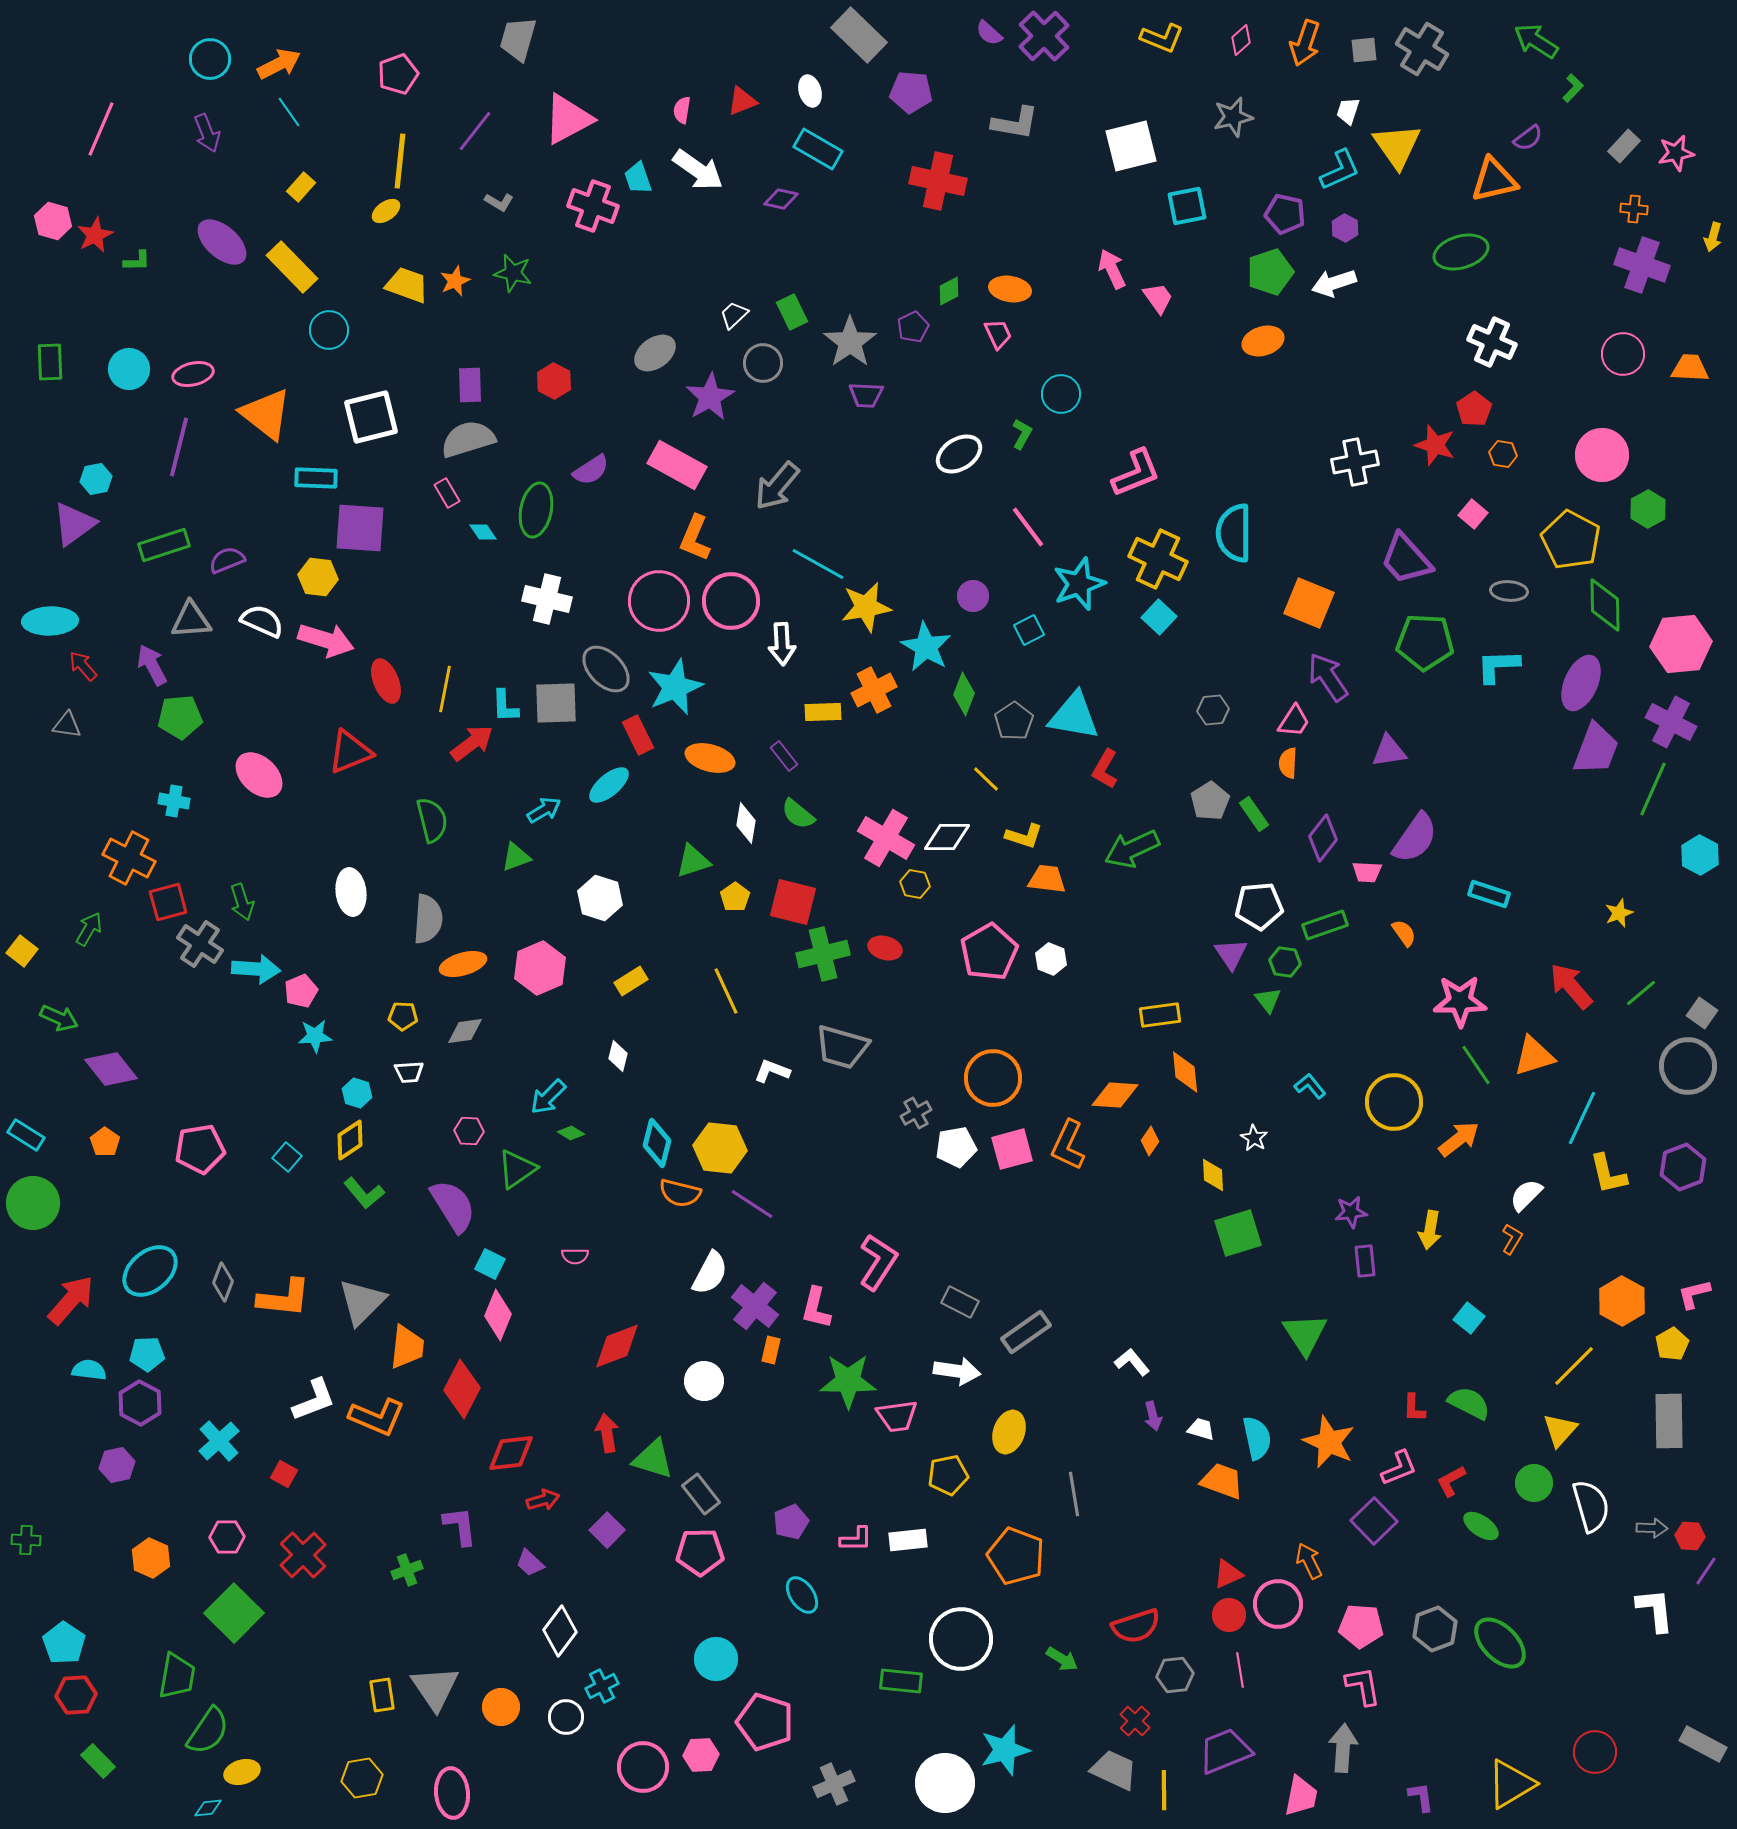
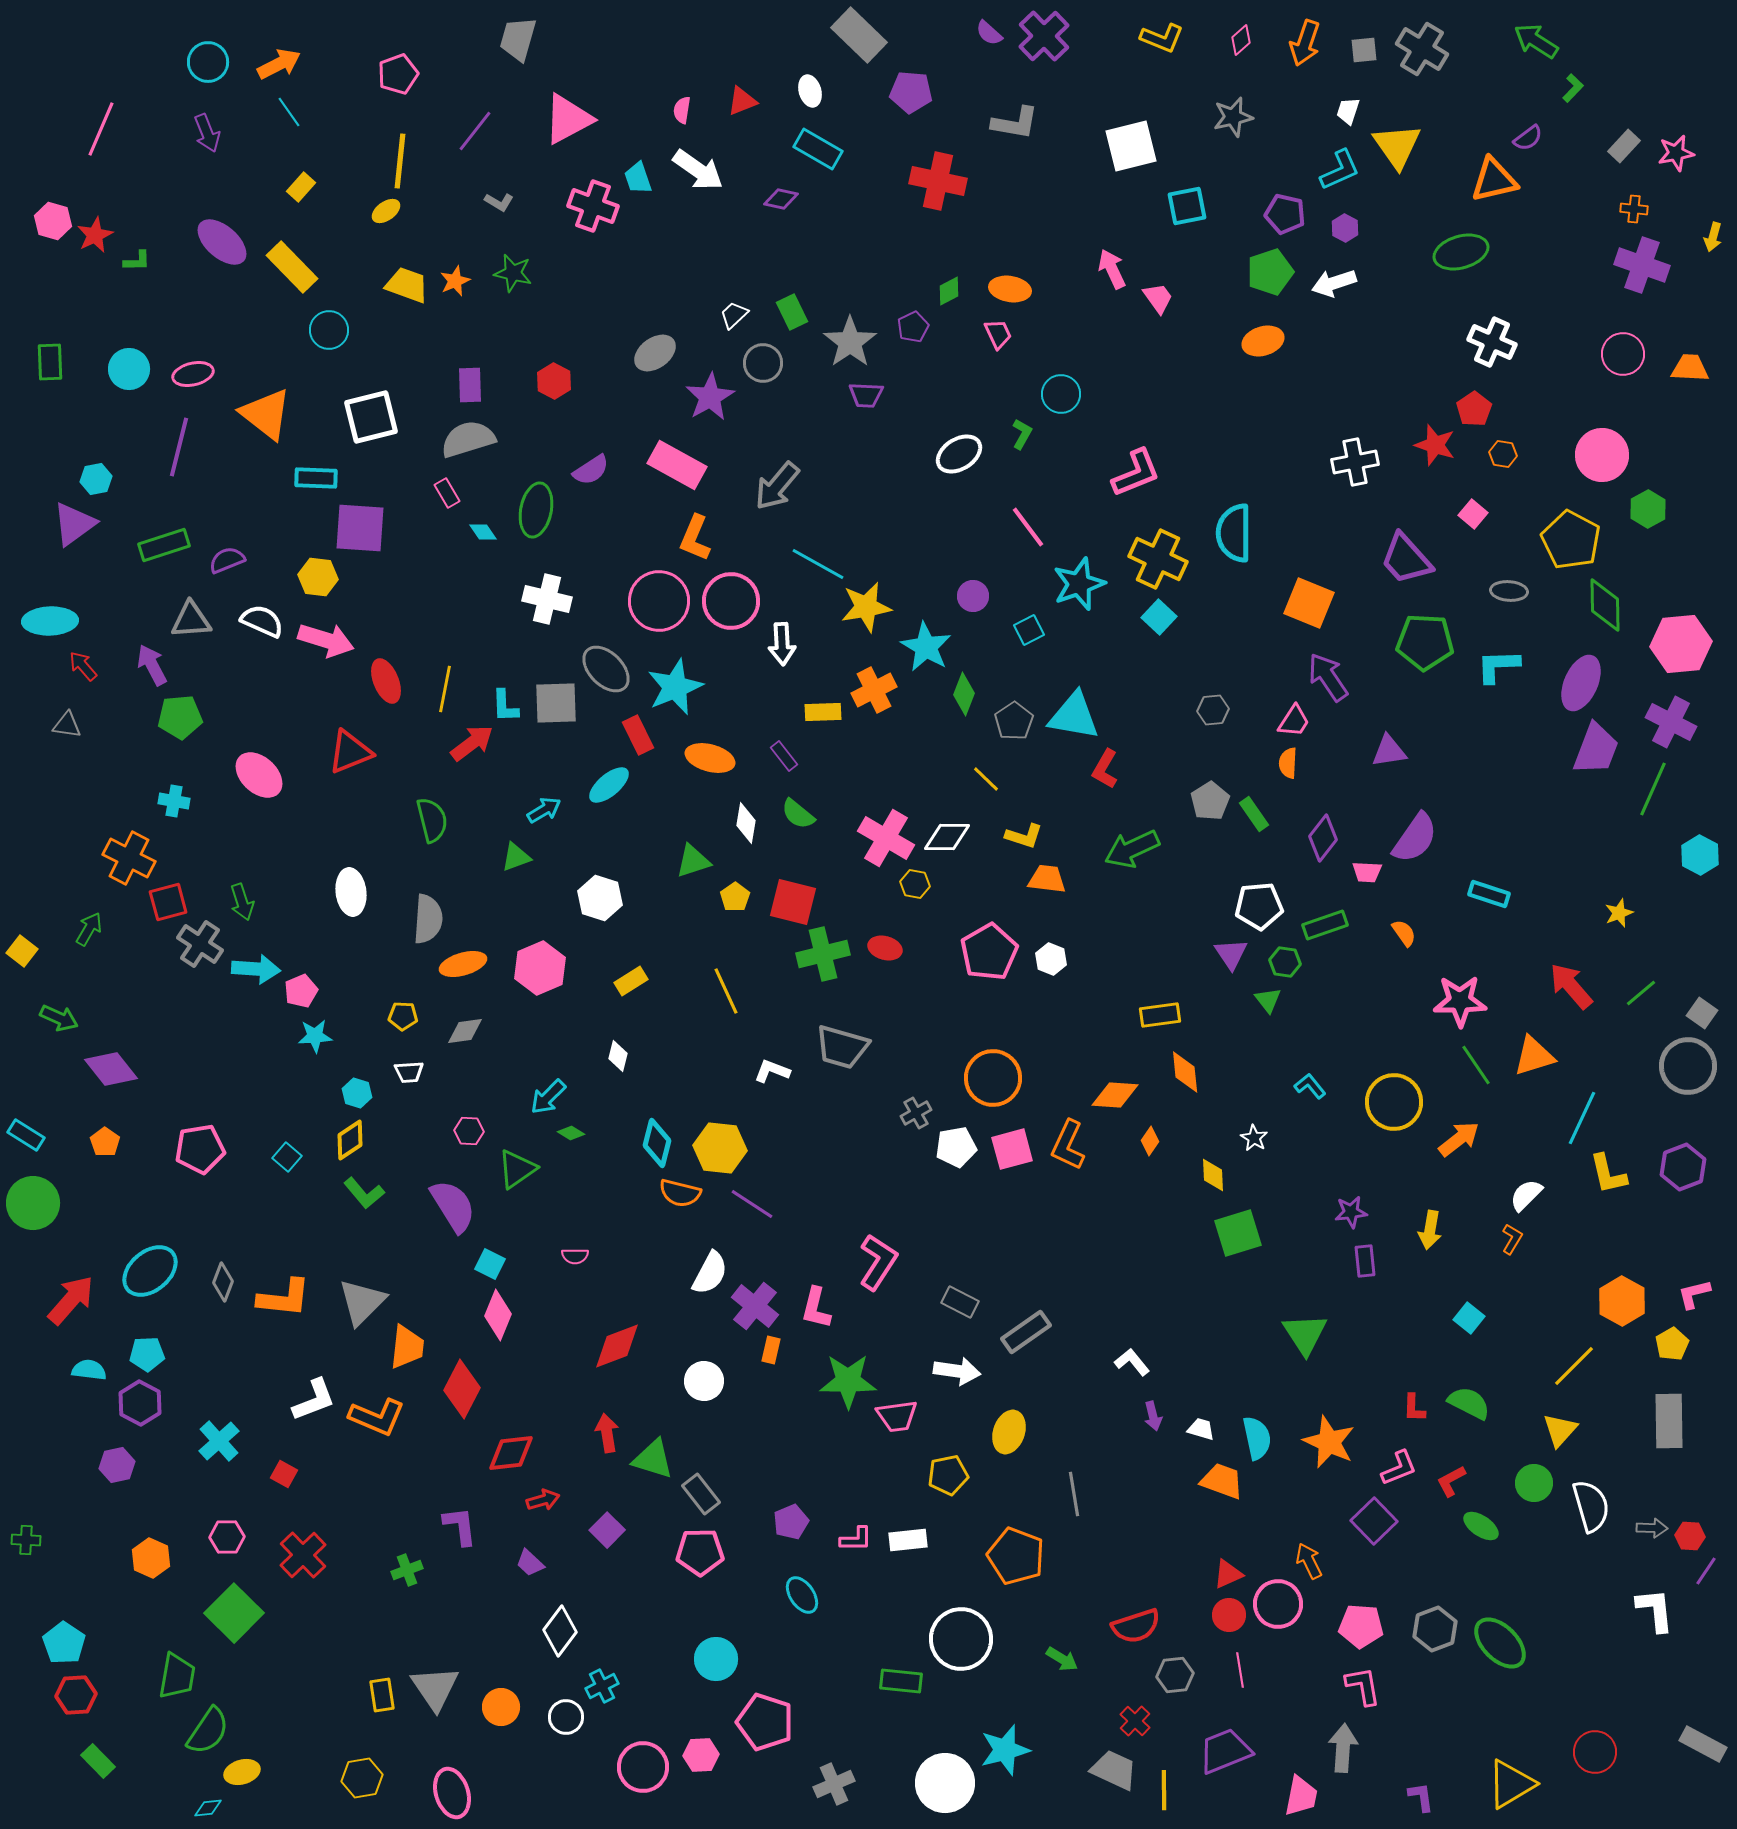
cyan circle at (210, 59): moved 2 px left, 3 px down
pink ellipse at (452, 1793): rotated 12 degrees counterclockwise
